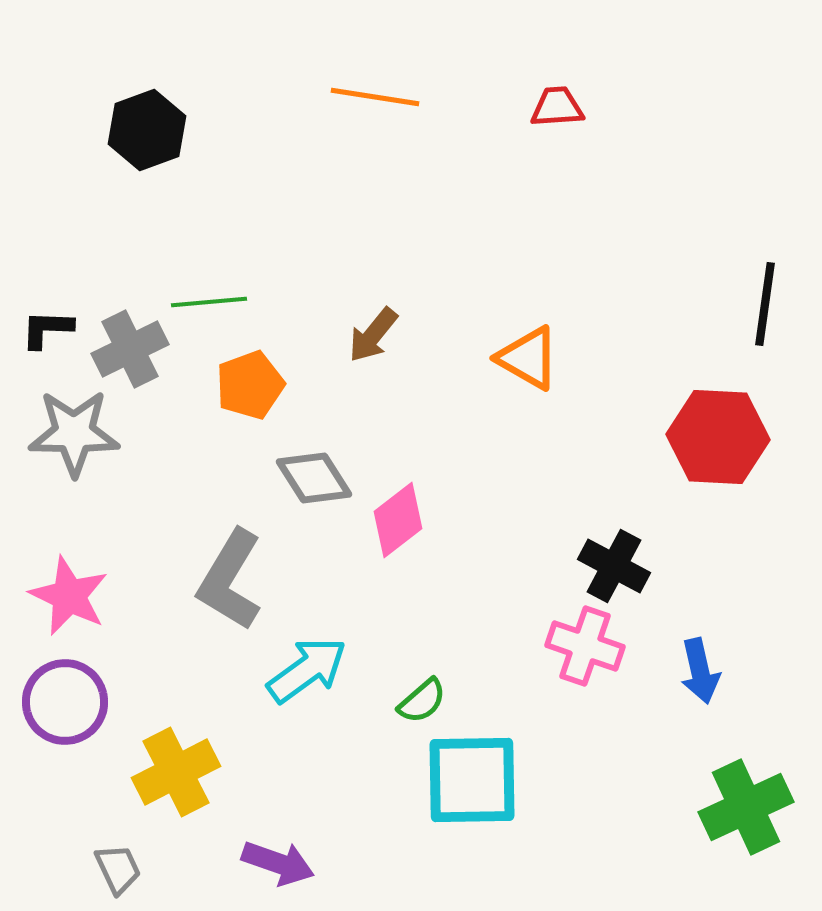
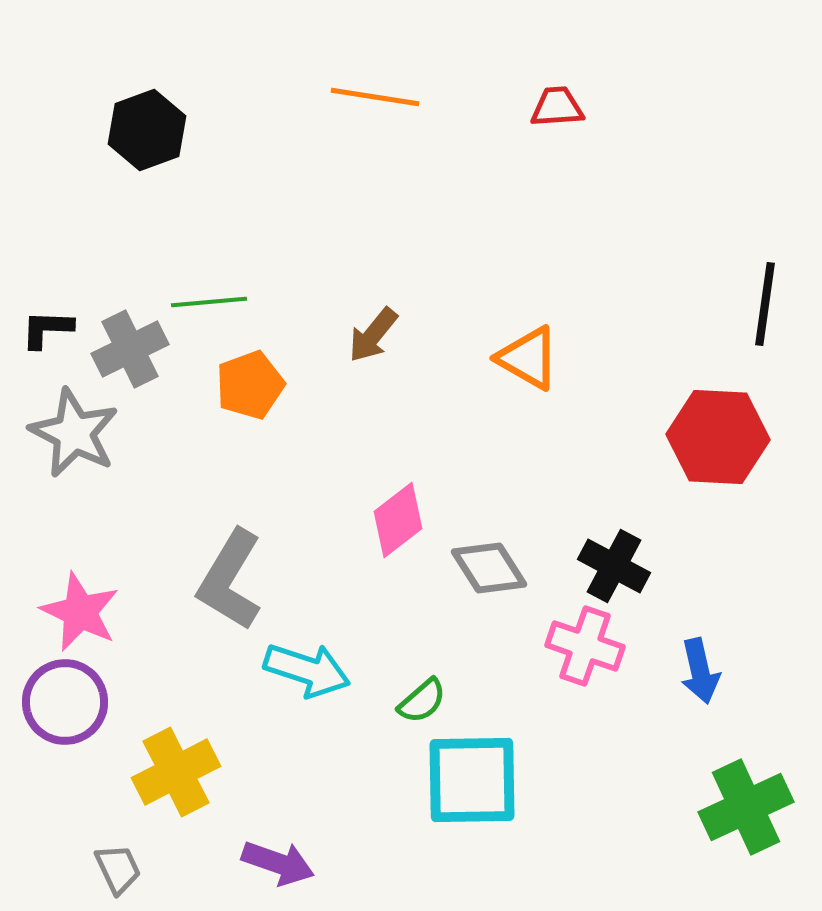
gray star: rotated 26 degrees clockwise
gray diamond: moved 175 px right, 90 px down
pink star: moved 11 px right, 16 px down
cyan arrow: rotated 54 degrees clockwise
